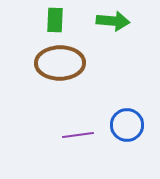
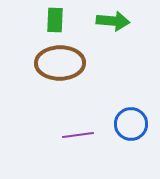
blue circle: moved 4 px right, 1 px up
